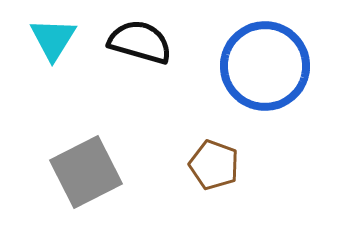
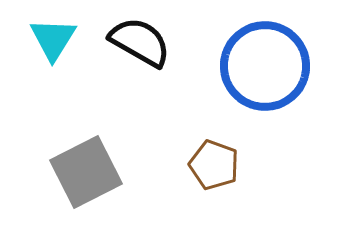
black semicircle: rotated 14 degrees clockwise
